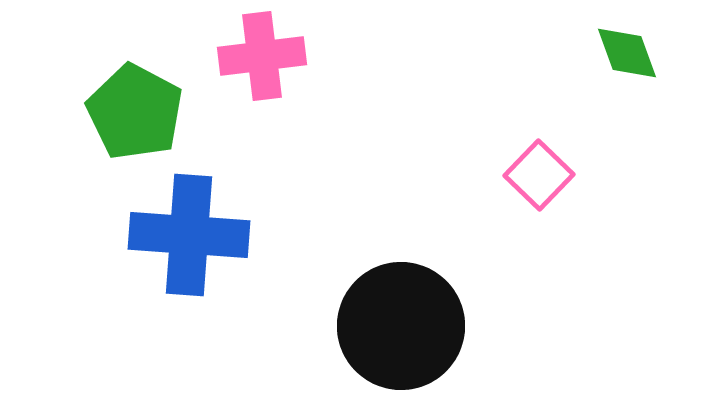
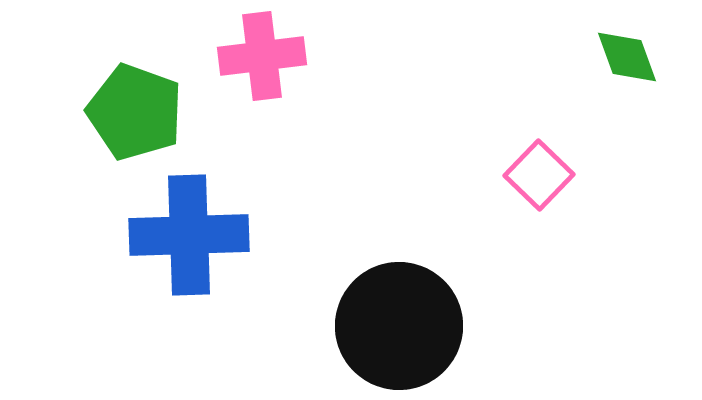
green diamond: moved 4 px down
green pentagon: rotated 8 degrees counterclockwise
blue cross: rotated 6 degrees counterclockwise
black circle: moved 2 px left
